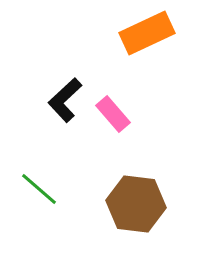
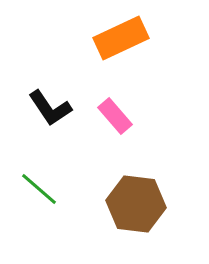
orange rectangle: moved 26 px left, 5 px down
black L-shape: moved 15 px left, 8 px down; rotated 81 degrees counterclockwise
pink rectangle: moved 2 px right, 2 px down
